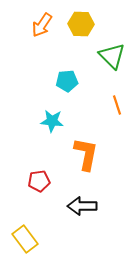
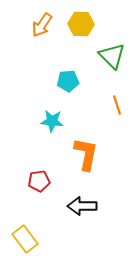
cyan pentagon: moved 1 px right
